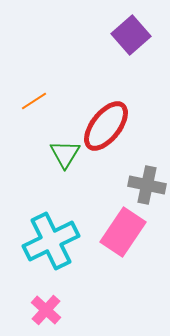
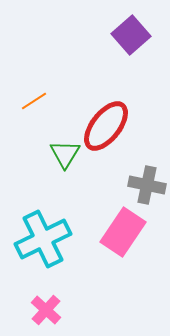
cyan cross: moved 8 px left, 2 px up
